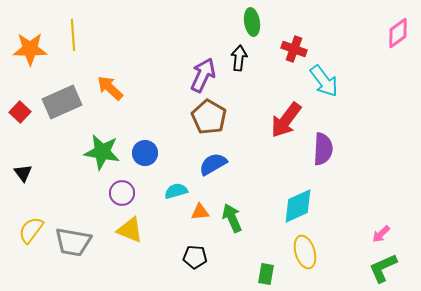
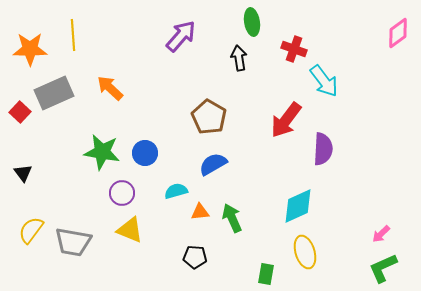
black arrow: rotated 15 degrees counterclockwise
purple arrow: moved 22 px left, 39 px up; rotated 16 degrees clockwise
gray rectangle: moved 8 px left, 9 px up
